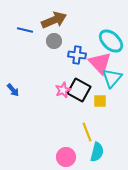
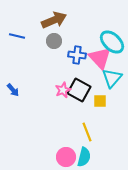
blue line: moved 8 px left, 6 px down
cyan ellipse: moved 1 px right, 1 px down
pink triangle: moved 5 px up
cyan semicircle: moved 13 px left, 5 px down
